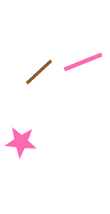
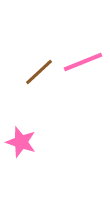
pink star: rotated 12 degrees clockwise
